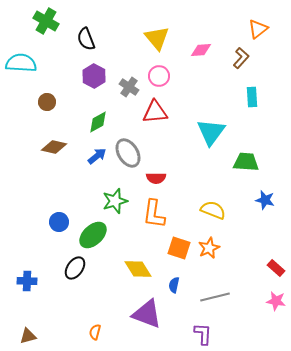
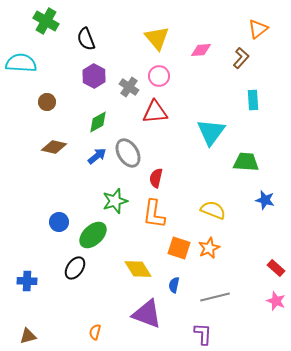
cyan rectangle: moved 1 px right, 3 px down
red semicircle: rotated 102 degrees clockwise
pink star: rotated 12 degrees clockwise
